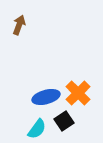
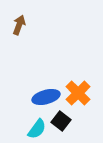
black square: moved 3 px left; rotated 18 degrees counterclockwise
